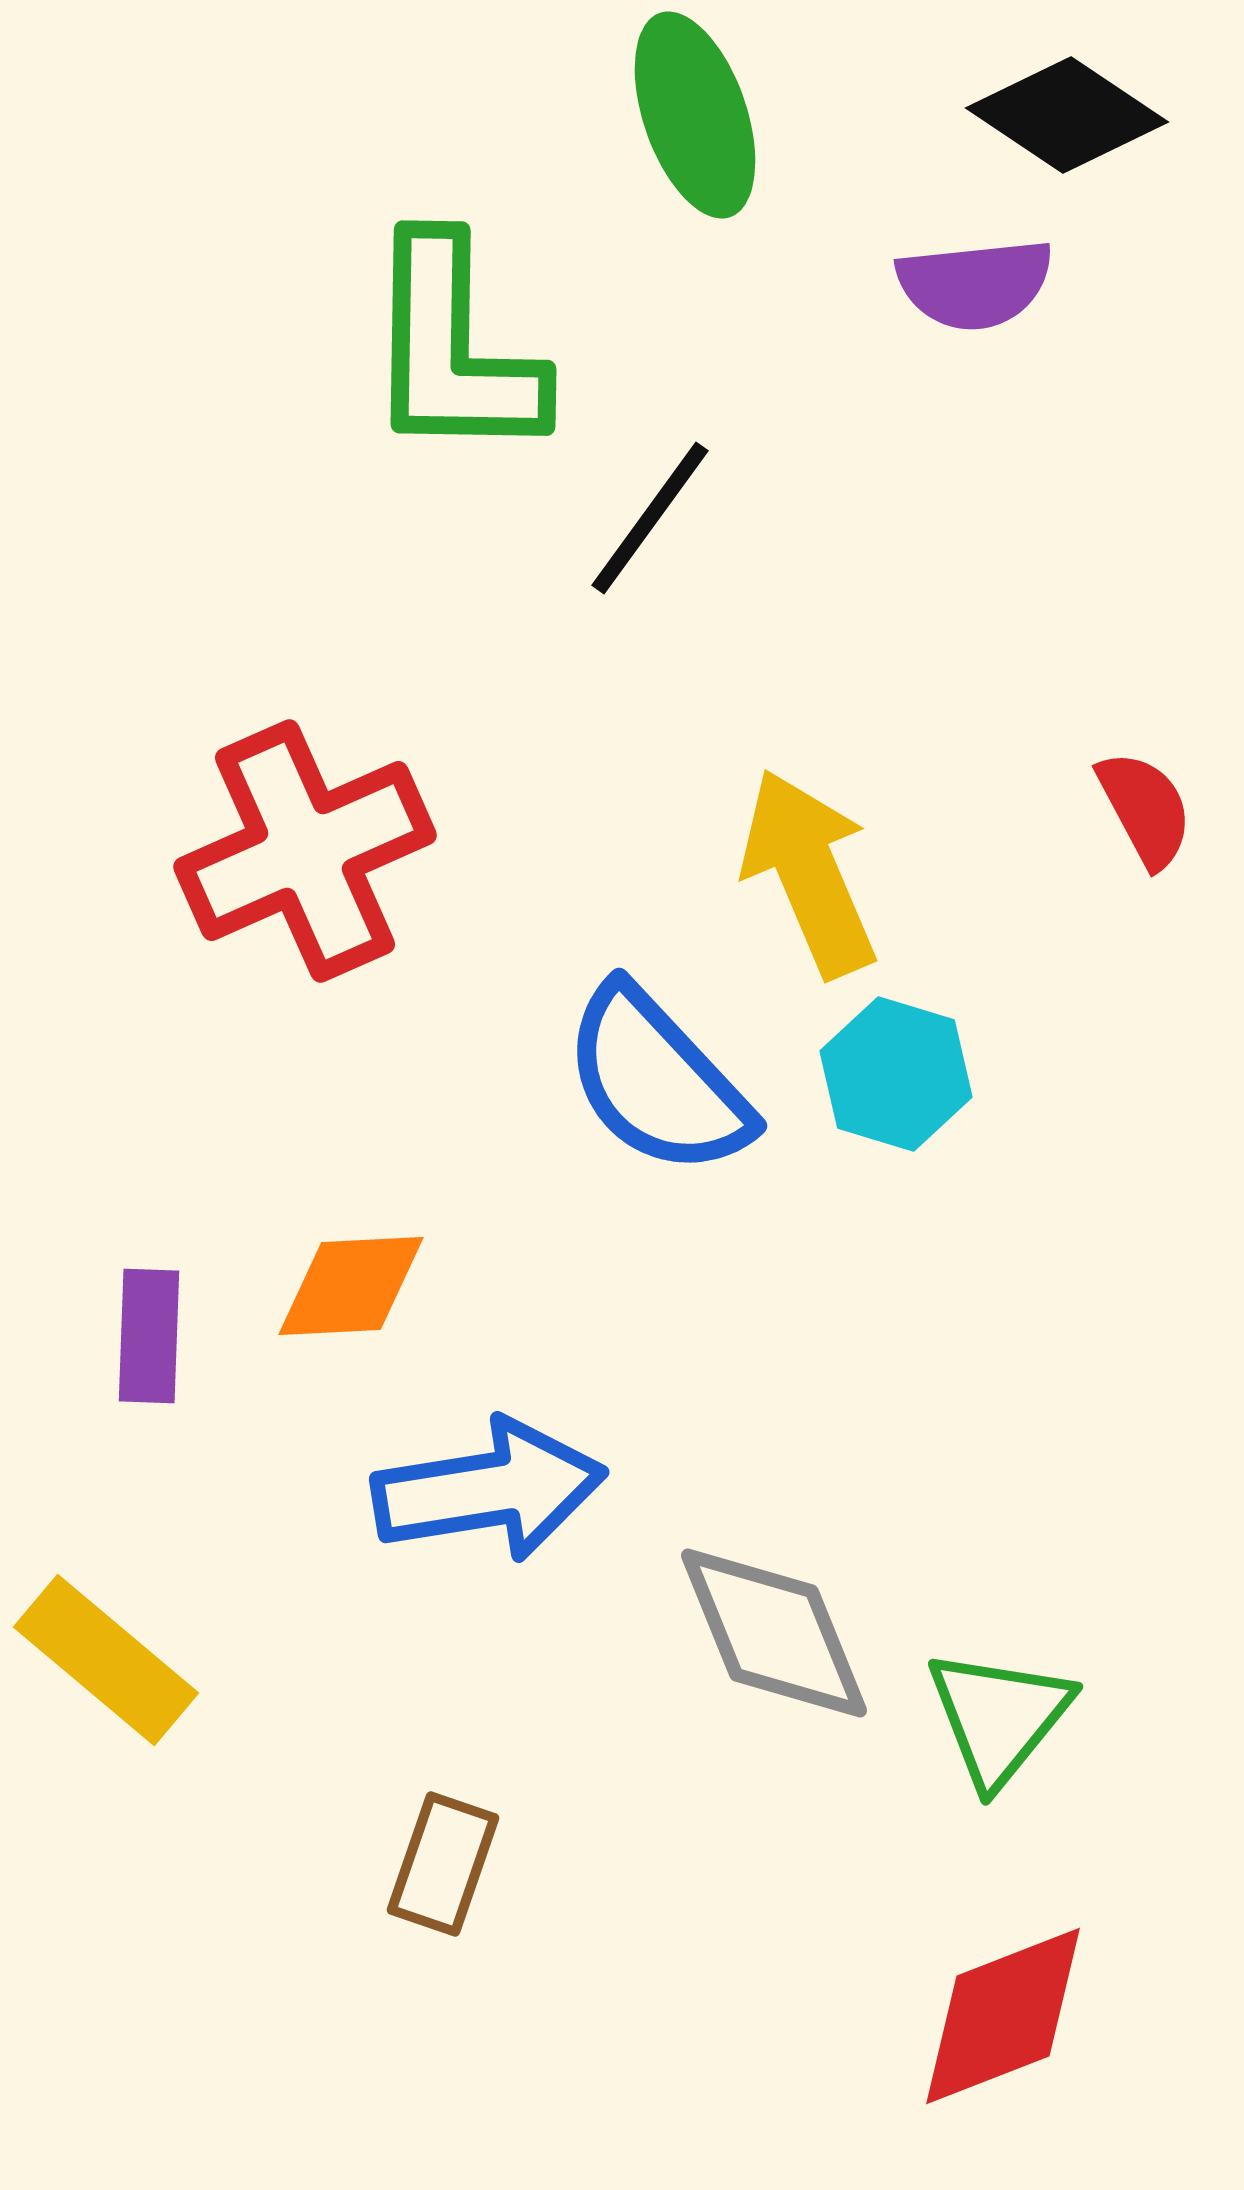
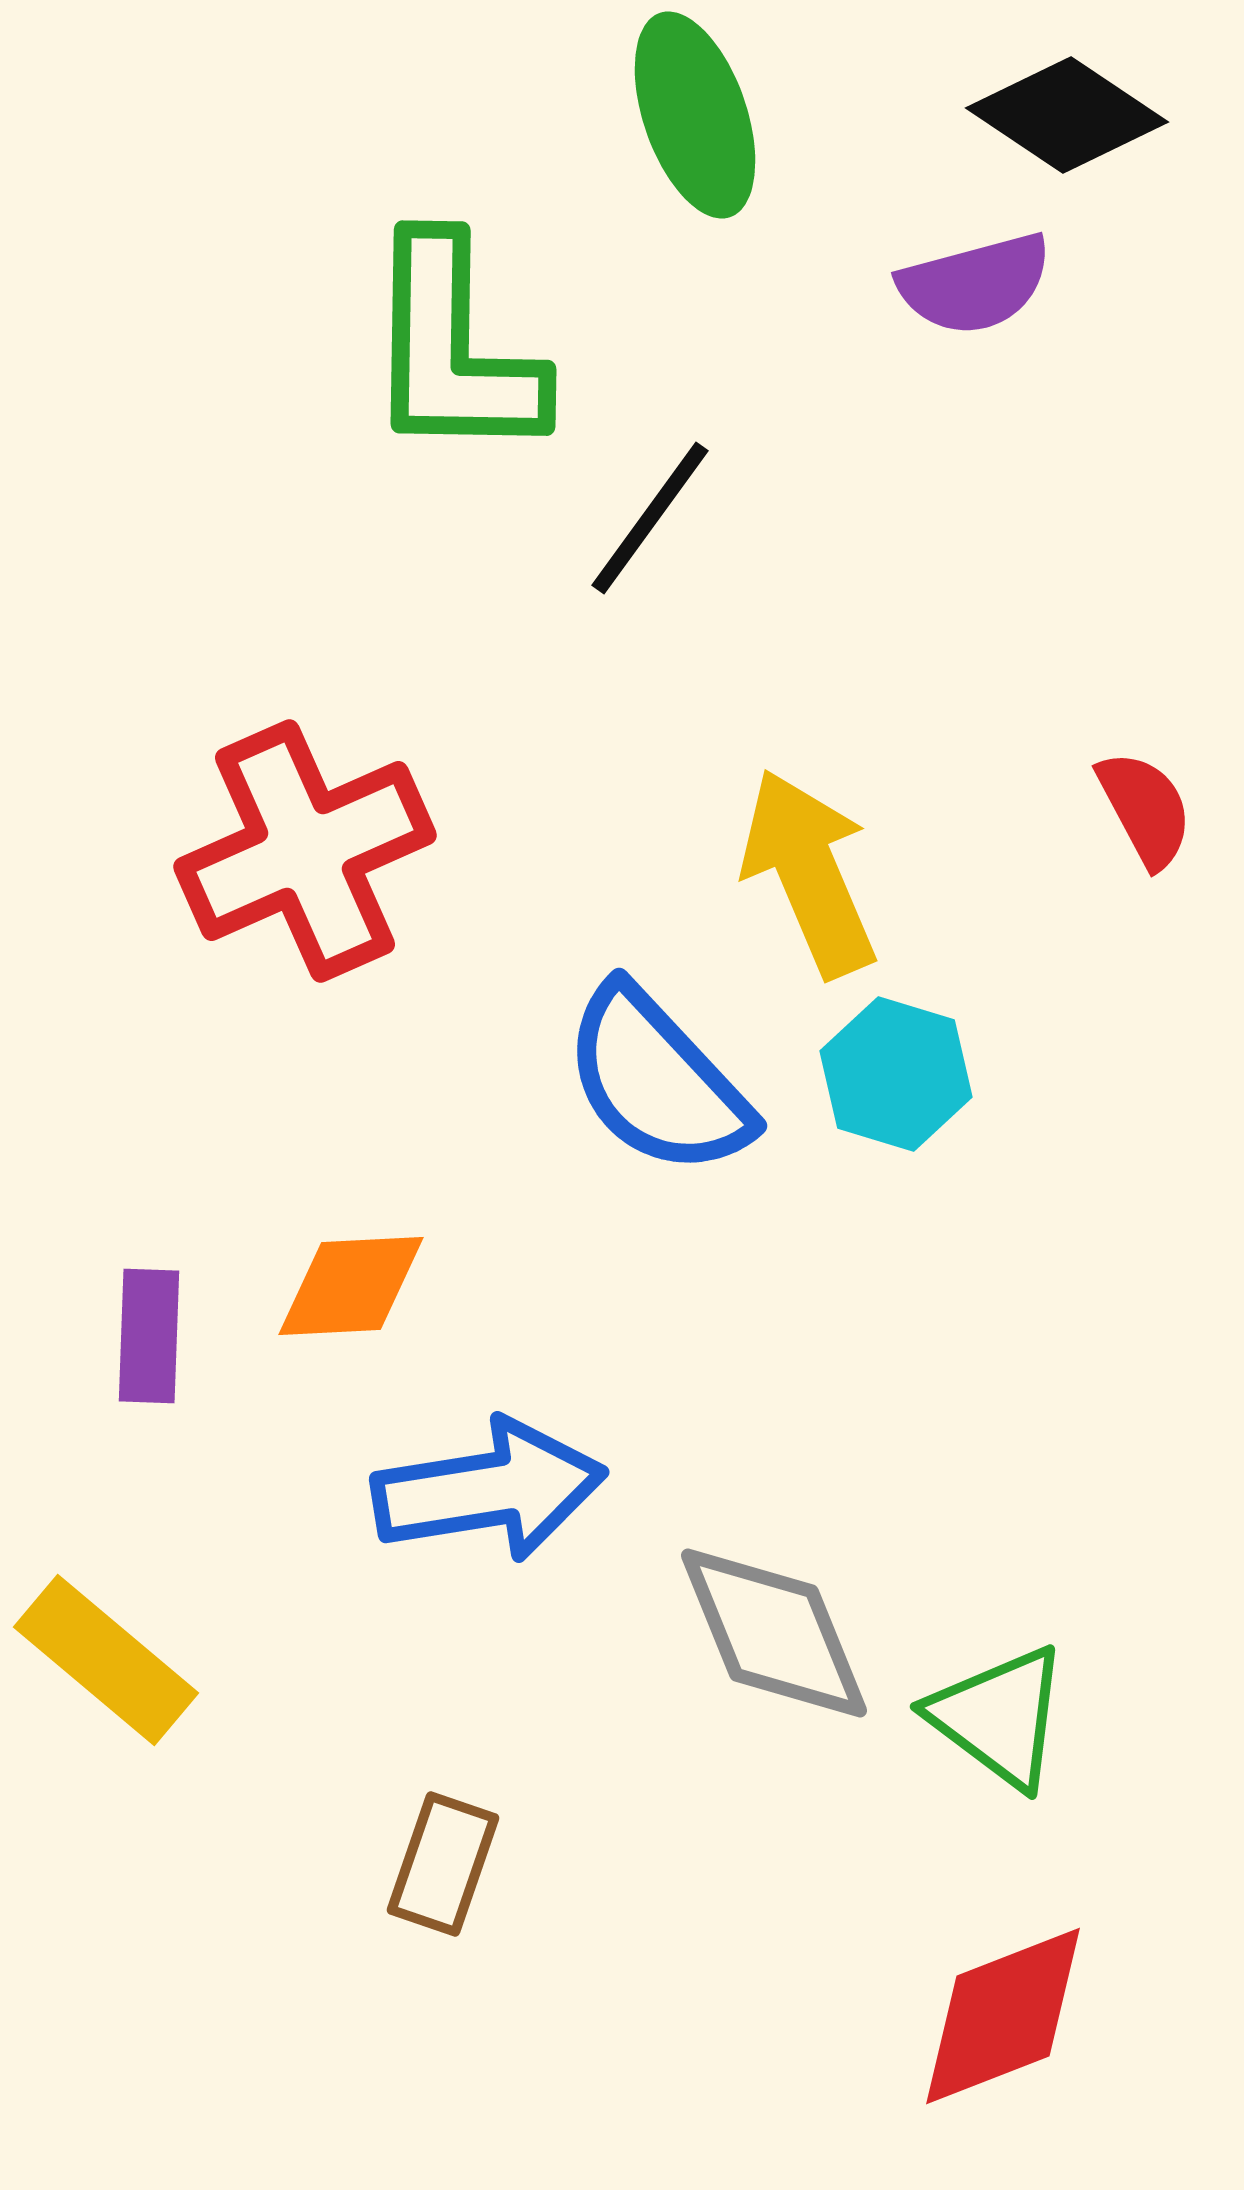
purple semicircle: rotated 9 degrees counterclockwise
green triangle: rotated 32 degrees counterclockwise
